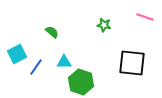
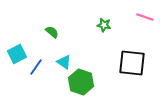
cyan triangle: rotated 35 degrees clockwise
